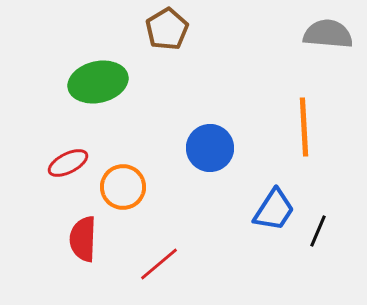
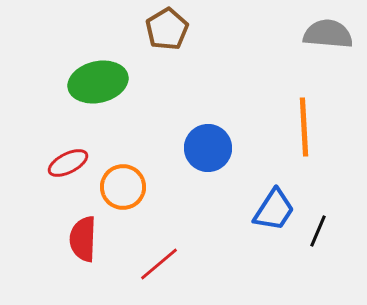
blue circle: moved 2 px left
